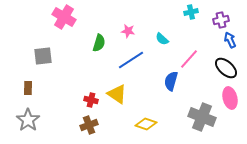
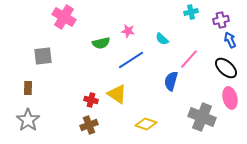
green semicircle: moved 2 px right; rotated 60 degrees clockwise
